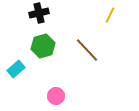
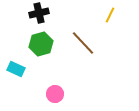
green hexagon: moved 2 px left, 2 px up
brown line: moved 4 px left, 7 px up
cyan rectangle: rotated 66 degrees clockwise
pink circle: moved 1 px left, 2 px up
